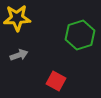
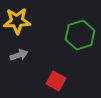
yellow star: moved 3 px down
